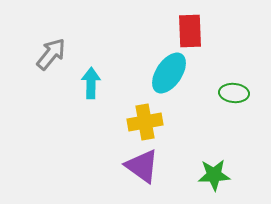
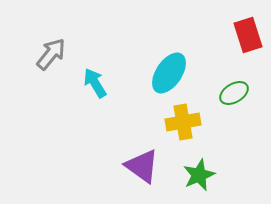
red rectangle: moved 58 px right, 4 px down; rotated 16 degrees counterclockwise
cyan arrow: moved 4 px right; rotated 32 degrees counterclockwise
green ellipse: rotated 36 degrees counterclockwise
yellow cross: moved 38 px right
green star: moved 15 px left; rotated 20 degrees counterclockwise
